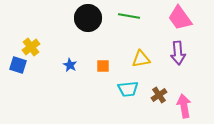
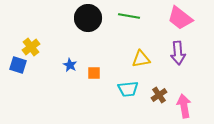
pink trapezoid: rotated 16 degrees counterclockwise
orange square: moved 9 px left, 7 px down
